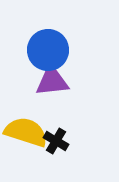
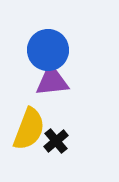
yellow semicircle: moved 3 px right, 3 px up; rotated 93 degrees clockwise
black cross: rotated 20 degrees clockwise
